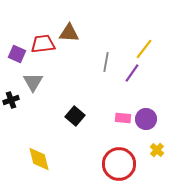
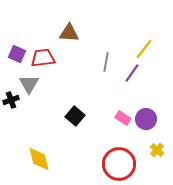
red trapezoid: moved 14 px down
gray triangle: moved 4 px left, 2 px down
pink rectangle: rotated 28 degrees clockwise
